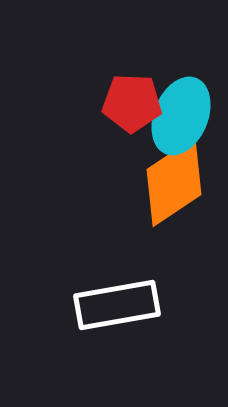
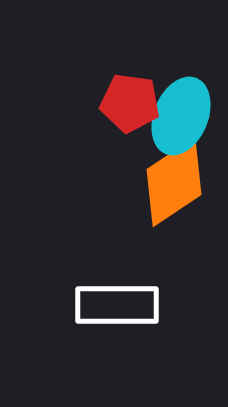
red pentagon: moved 2 px left; rotated 6 degrees clockwise
white rectangle: rotated 10 degrees clockwise
